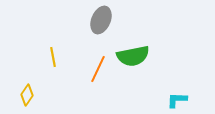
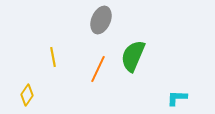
green semicircle: rotated 124 degrees clockwise
cyan L-shape: moved 2 px up
